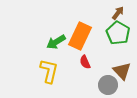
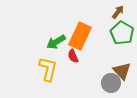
brown arrow: moved 1 px up
green pentagon: moved 4 px right
red semicircle: moved 12 px left, 6 px up
yellow L-shape: moved 1 px left, 2 px up
gray circle: moved 3 px right, 2 px up
